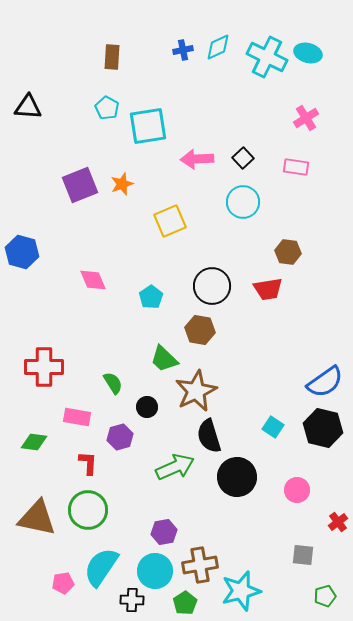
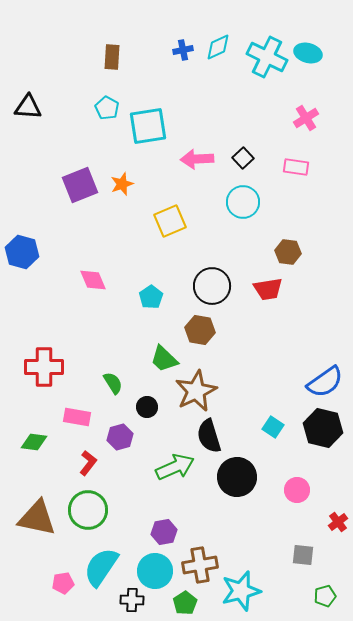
red L-shape at (88, 463): rotated 35 degrees clockwise
